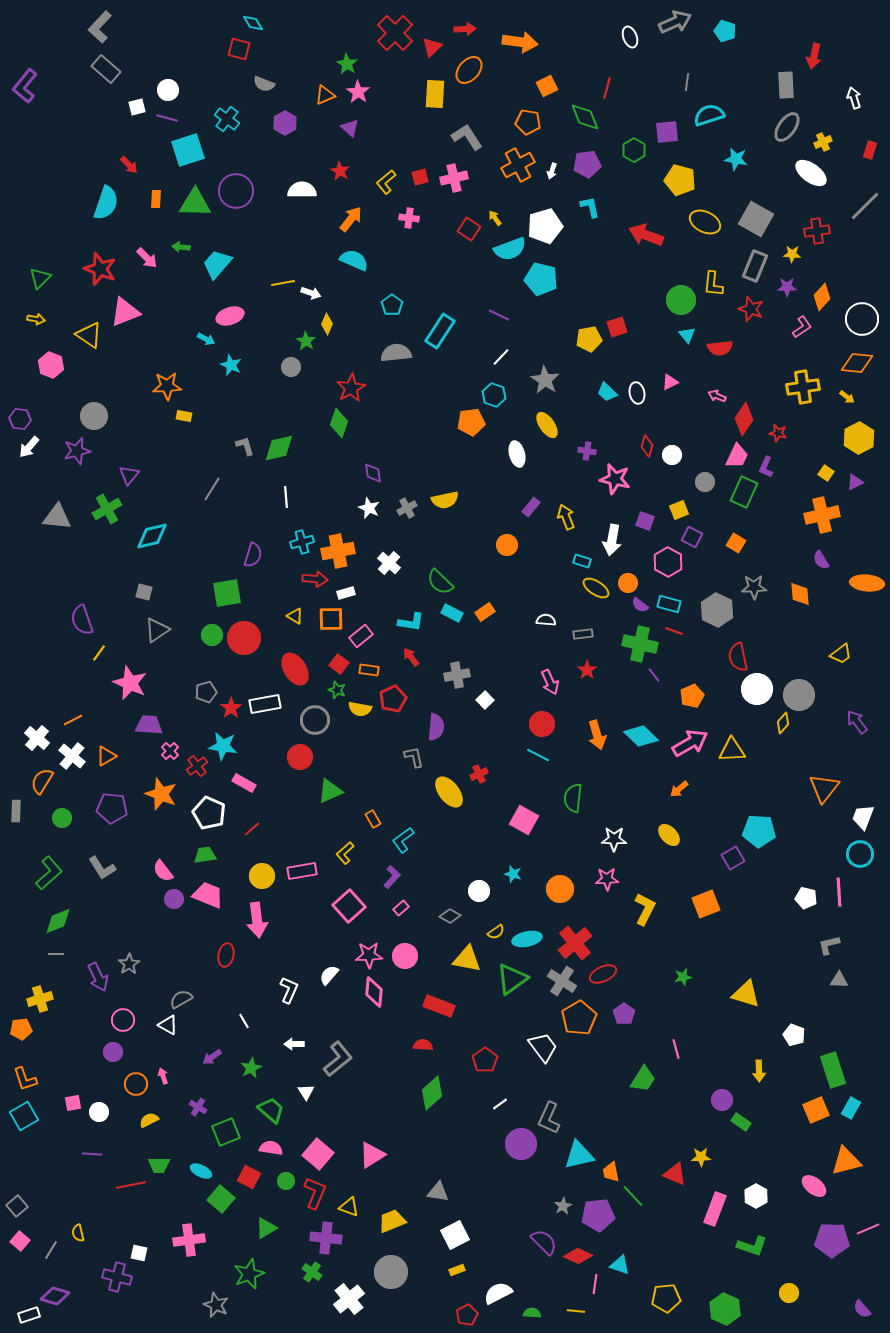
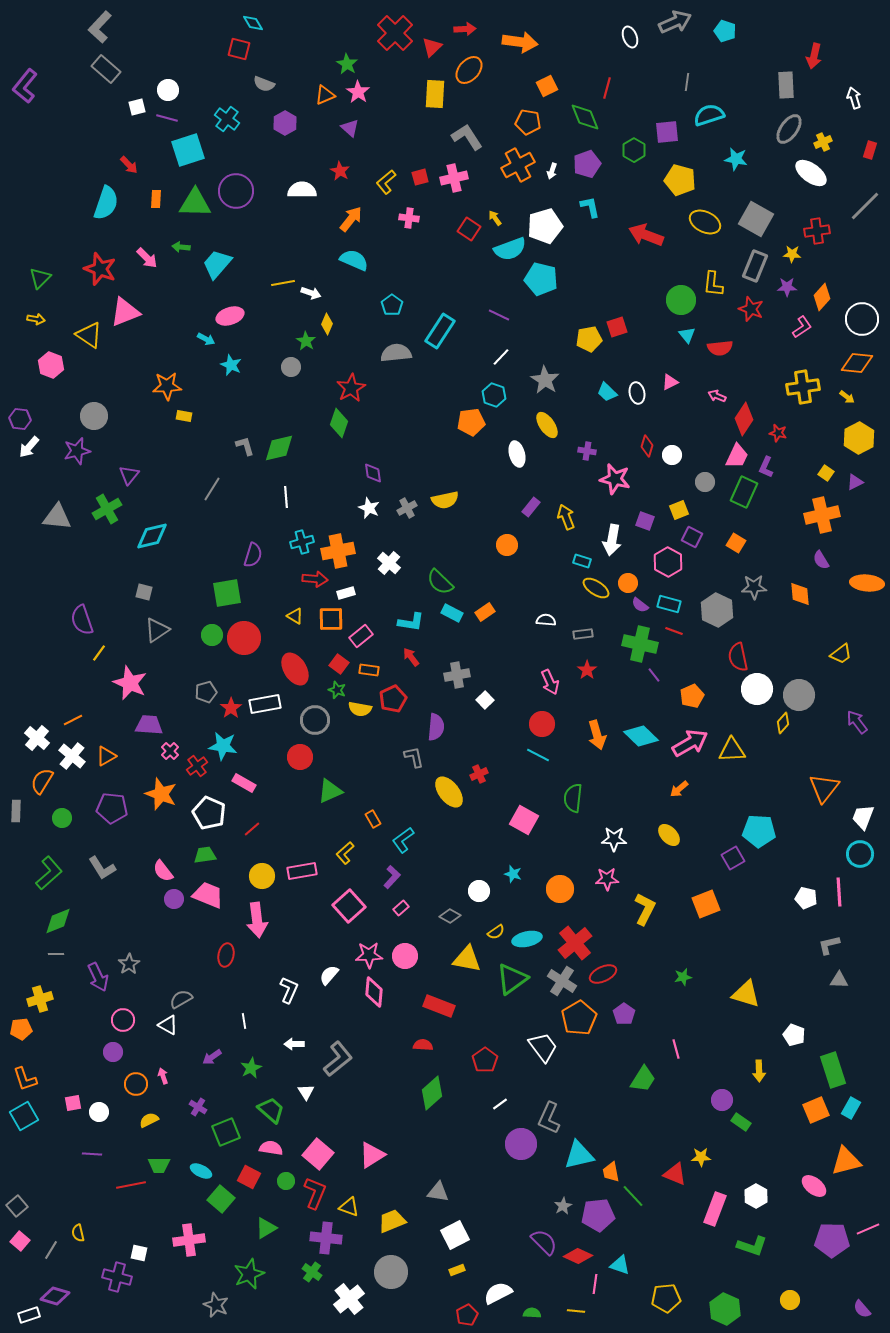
gray ellipse at (787, 127): moved 2 px right, 2 px down
purple pentagon at (587, 164): rotated 12 degrees counterclockwise
white line at (244, 1021): rotated 21 degrees clockwise
yellow circle at (789, 1293): moved 1 px right, 7 px down
